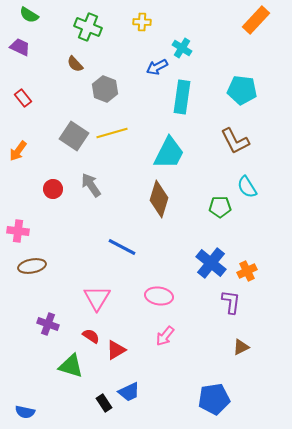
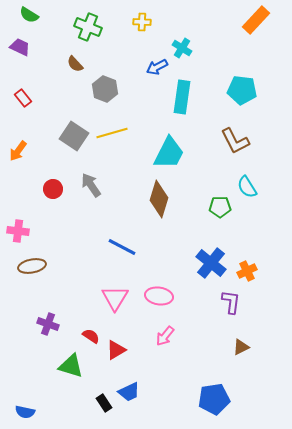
pink triangle: moved 18 px right
